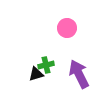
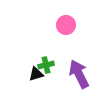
pink circle: moved 1 px left, 3 px up
